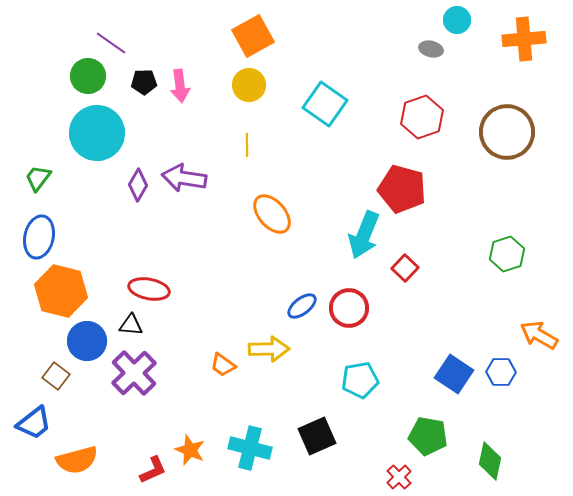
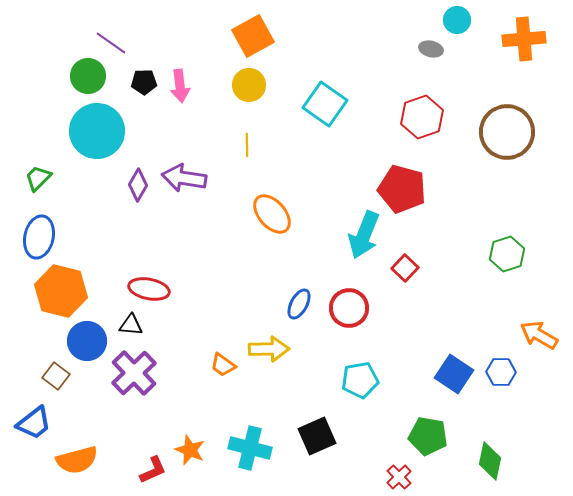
cyan circle at (97, 133): moved 2 px up
green trapezoid at (38, 178): rotated 8 degrees clockwise
blue ellipse at (302, 306): moved 3 px left, 2 px up; rotated 24 degrees counterclockwise
